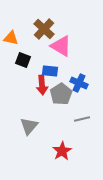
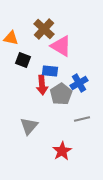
blue cross: rotated 36 degrees clockwise
